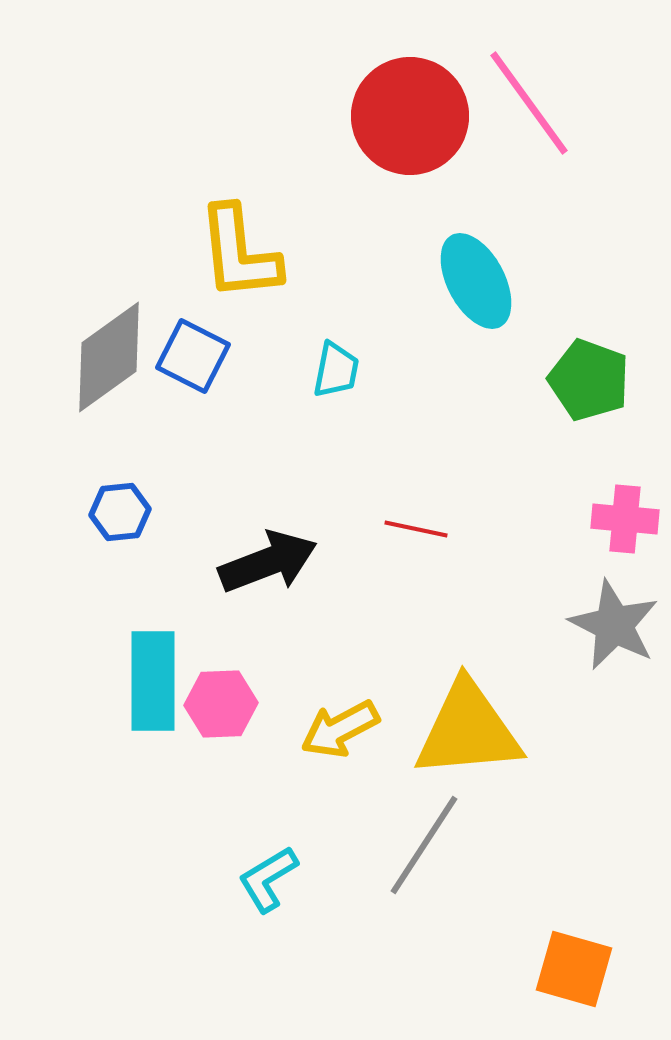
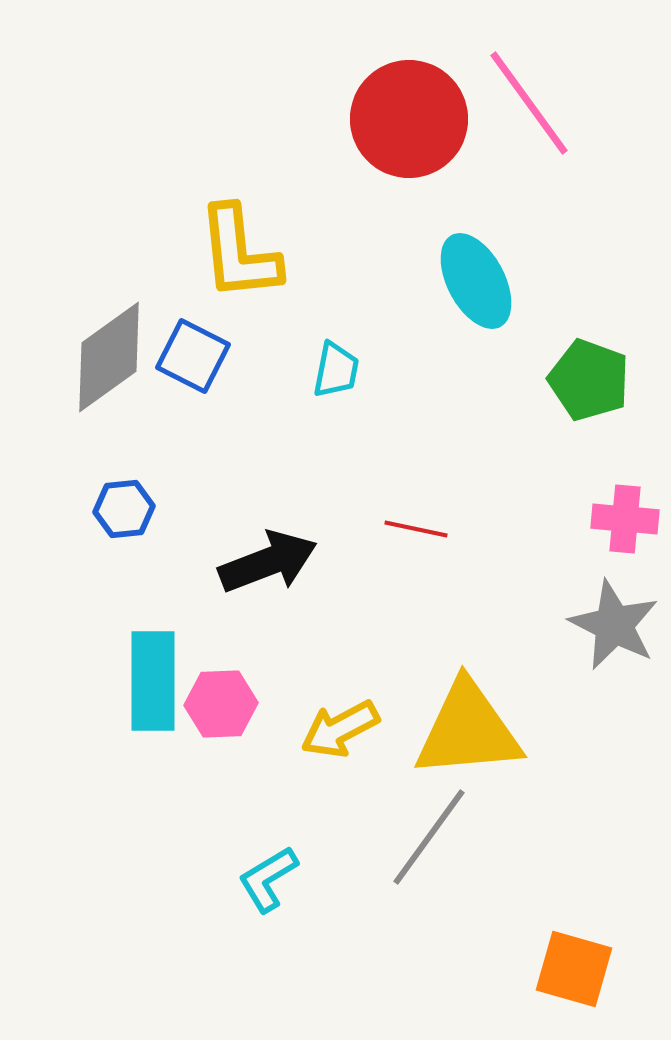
red circle: moved 1 px left, 3 px down
blue hexagon: moved 4 px right, 3 px up
gray line: moved 5 px right, 8 px up; rotated 3 degrees clockwise
